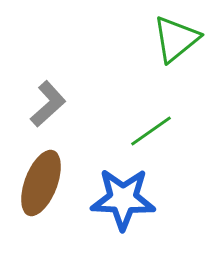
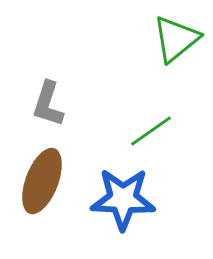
gray L-shape: rotated 150 degrees clockwise
brown ellipse: moved 1 px right, 2 px up
